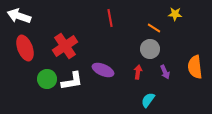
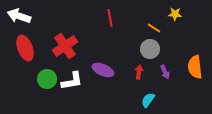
red arrow: moved 1 px right
